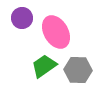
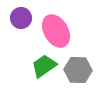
purple circle: moved 1 px left
pink ellipse: moved 1 px up
